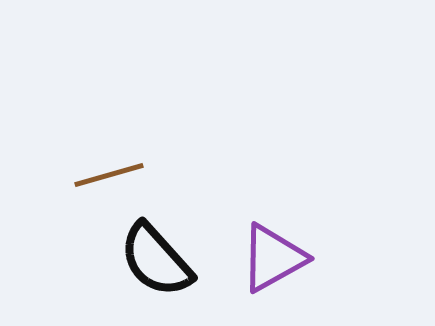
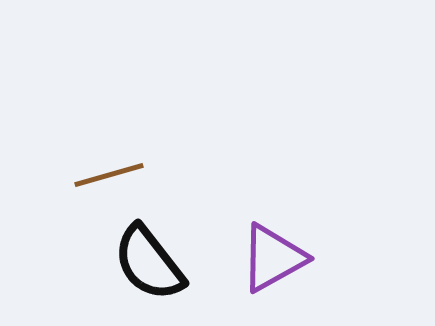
black semicircle: moved 7 px left, 3 px down; rotated 4 degrees clockwise
